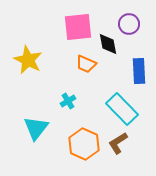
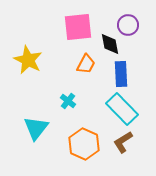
purple circle: moved 1 px left, 1 px down
black diamond: moved 2 px right
orange trapezoid: rotated 85 degrees counterclockwise
blue rectangle: moved 18 px left, 3 px down
cyan cross: rotated 21 degrees counterclockwise
brown L-shape: moved 5 px right, 1 px up
